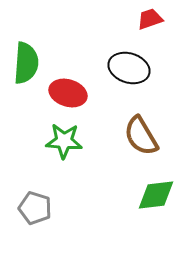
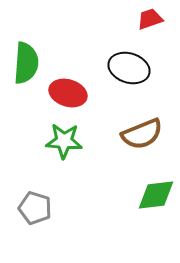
brown semicircle: moved 1 px right, 2 px up; rotated 81 degrees counterclockwise
